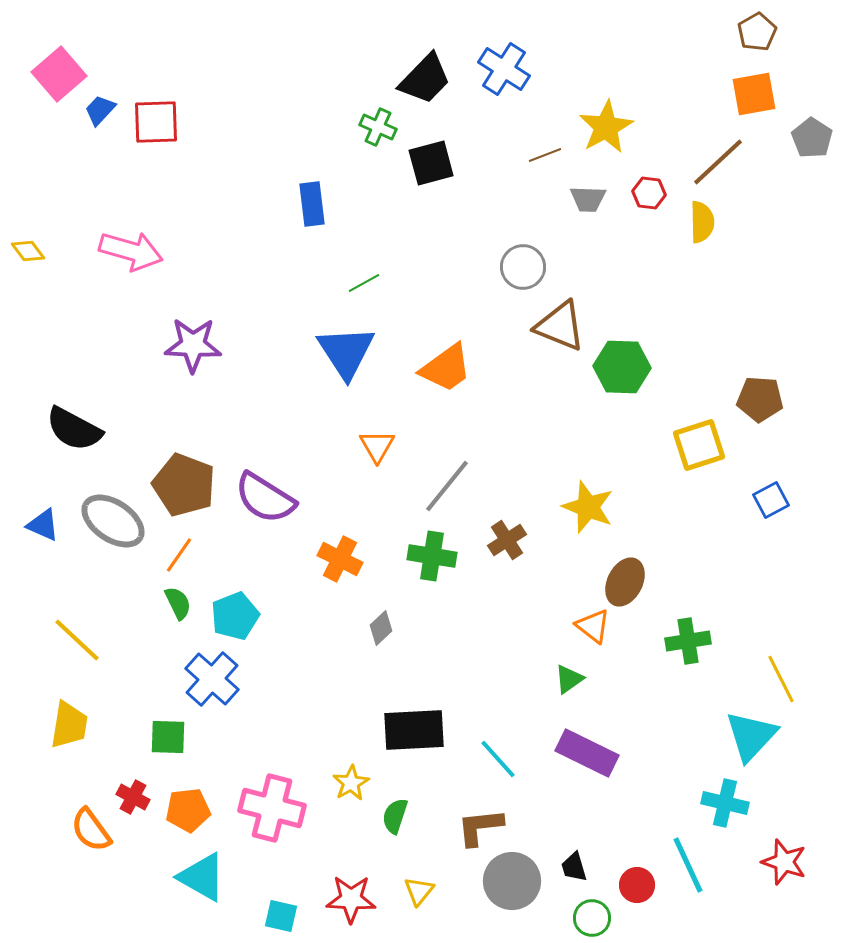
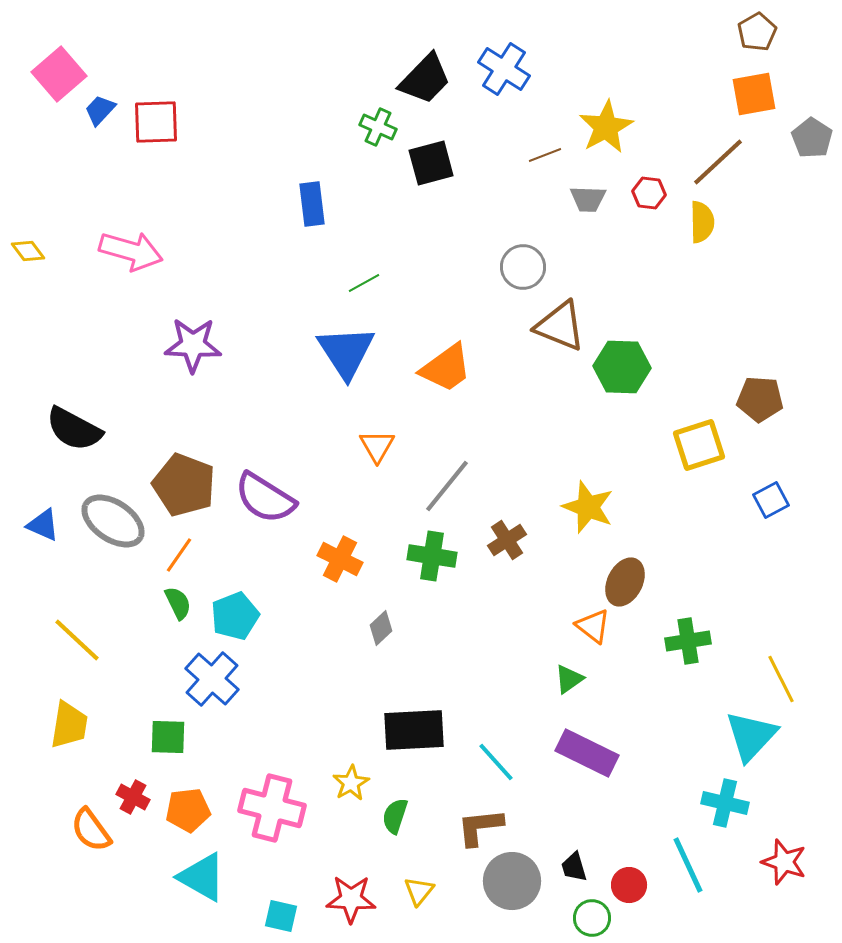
cyan line at (498, 759): moved 2 px left, 3 px down
red circle at (637, 885): moved 8 px left
